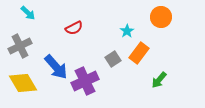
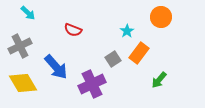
red semicircle: moved 1 px left, 2 px down; rotated 48 degrees clockwise
purple cross: moved 7 px right, 3 px down
